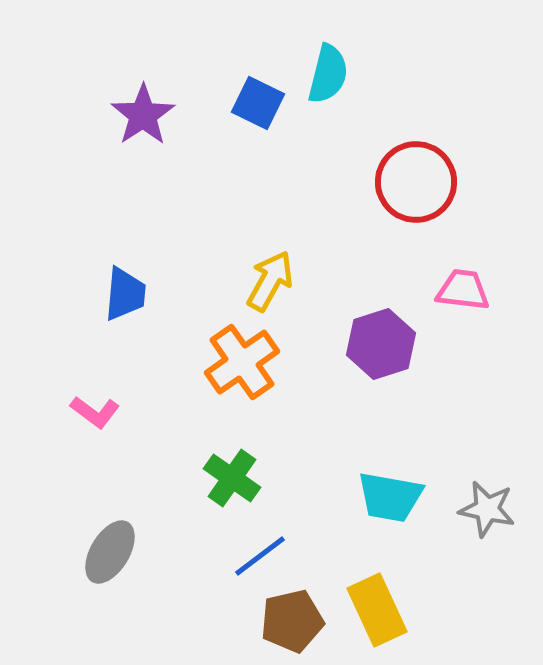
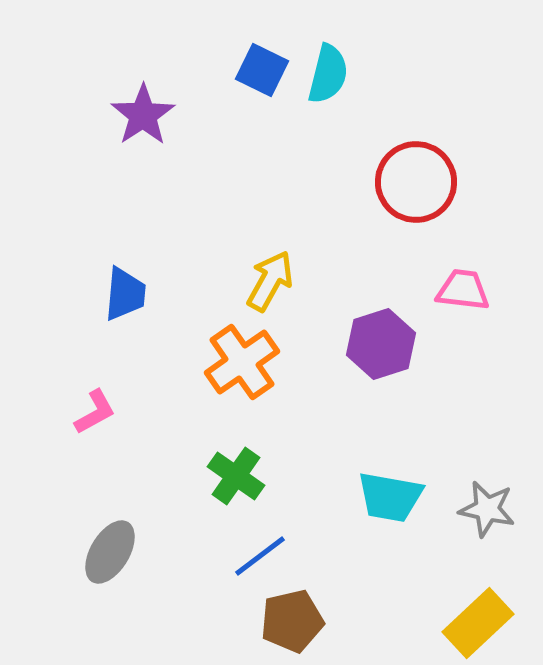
blue square: moved 4 px right, 33 px up
pink L-shape: rotated 66 degrees counterclockwise
green cross: moved 4 px right, 2 px up
yellow rectangle: moved 101 px right, 13 px down; rotated 72 degrees clockwise
